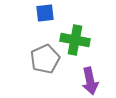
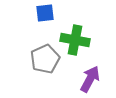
purple arrow: moved 2 px up; rotated 140 degrees counterclockwise
